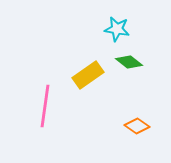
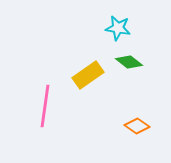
cyan star: moved 1 px right, 1 px up
